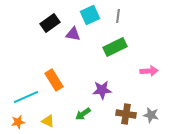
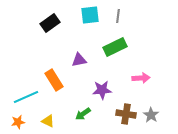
cyan square: rotated 18 degrees clockwise
purple triangle: moved 6 px right, 26 px down; rotated 21 degrees counterclockwise
pink arrow: moved 8 px left, 7 px down
gray star: rotated 21 degrees clockwise
